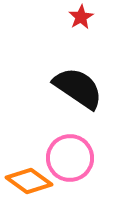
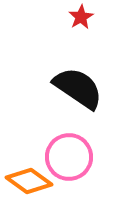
pink circle: moved 1 px left, 1 px up
